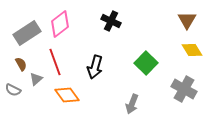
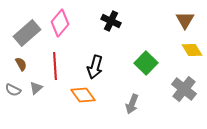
brown triangle: moved 2 px left
pink diamond: moved 1 px up; rotated 12 degrees counterclockwise
gray rectangle: rotated 8 degrees counterclockwise
red line: moved 4 px down; rotated 16 degrees clockwise
gray triangle: moved 9 px down
gray cross: rotated 10 degrees clockwise
orange diamond: moved 16 px right
